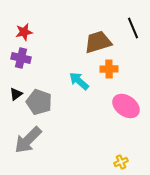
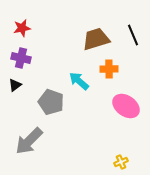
black line: moved 7 px down
red star: moved 2 px left, 4 px up
brown trapezoid: moved 2 px left, 3 px up
black triangle: moved 1 px left, 9 px up
gray pentagon: moved 12 px right
gray arrow: moved 1 px right, 1 px down
